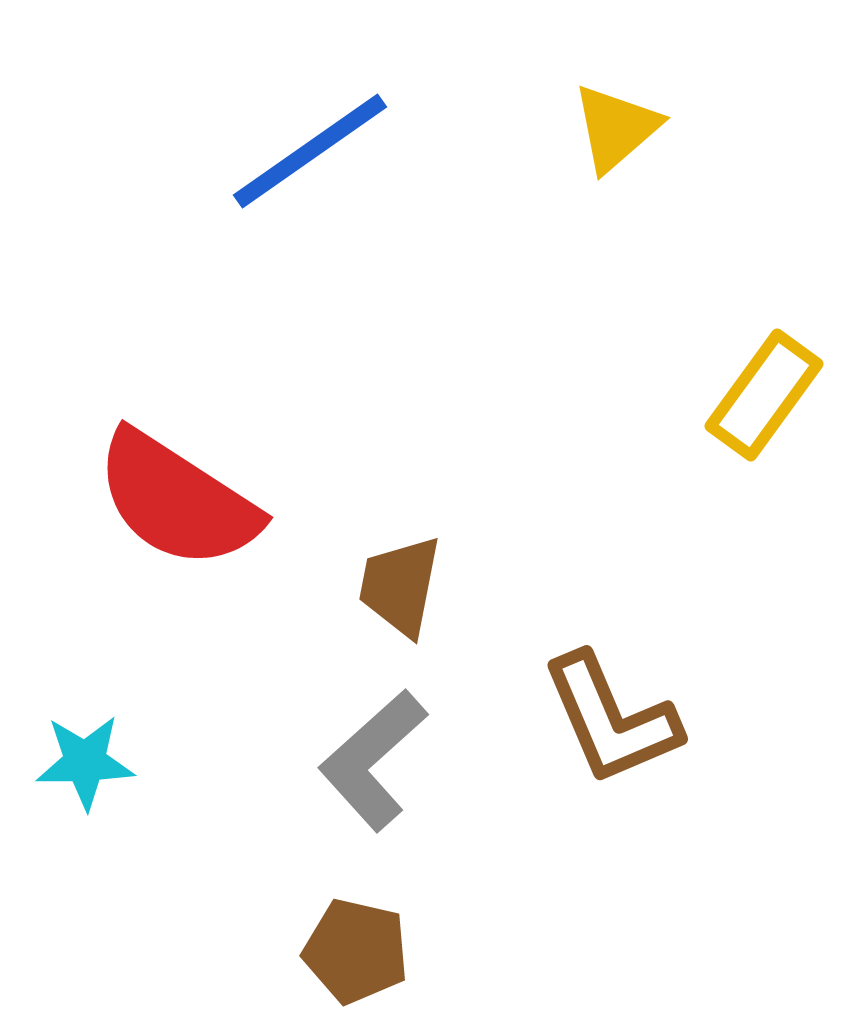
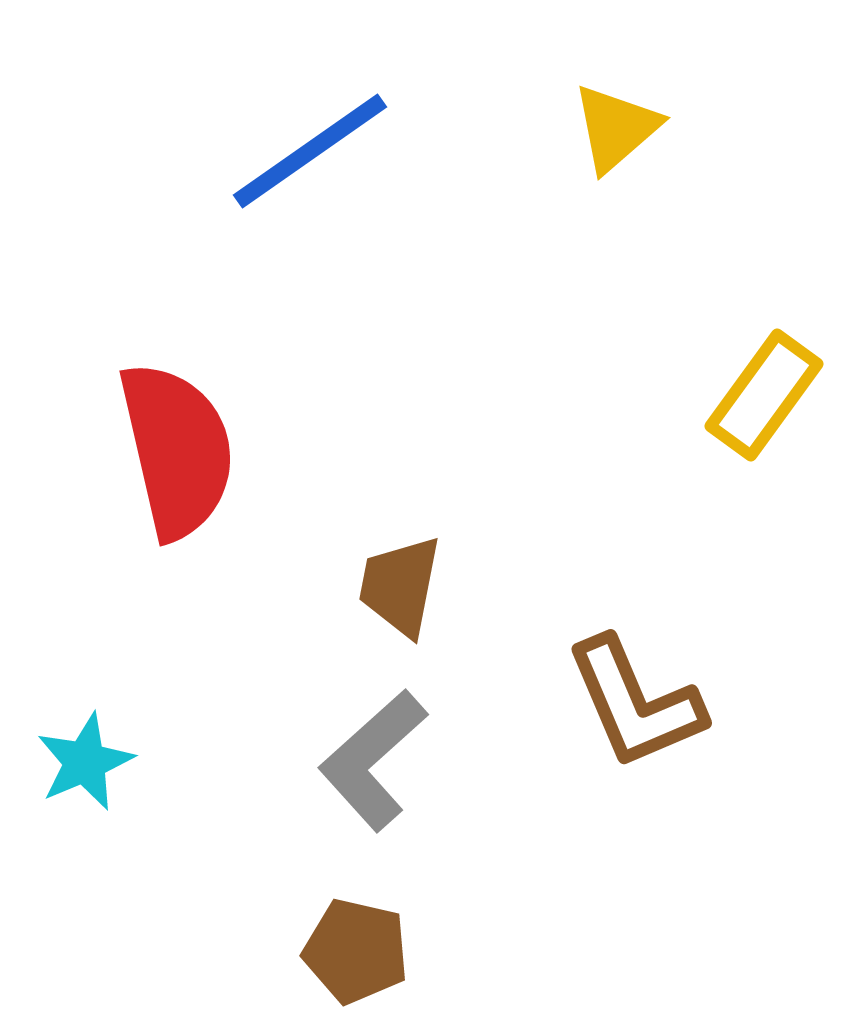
red semicircle: moved 50 px up; rotated 136 degrees counterclockwise
brown L-shape: moved 24 px right, 16 px up
cyan star: rotated 22 degrees counterclockwise
